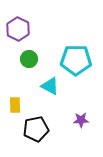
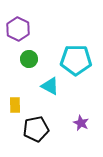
purple star: moved 3 px down; rotated 28 degrees clockwise
